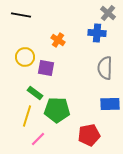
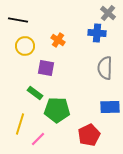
black line: moved 3 px left, 5 px down
yellow circle: moved 11 px up
blue rectangle: moved 3 px down
yellow line: moved 7 px left, 8 px down
red pentagon: rotated 15 degrees counterclockwise
